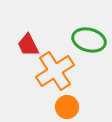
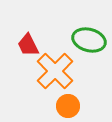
orange cross: rotated 12 degrees counterclockwise
orange circle: moved 1 px right, 1 px up
